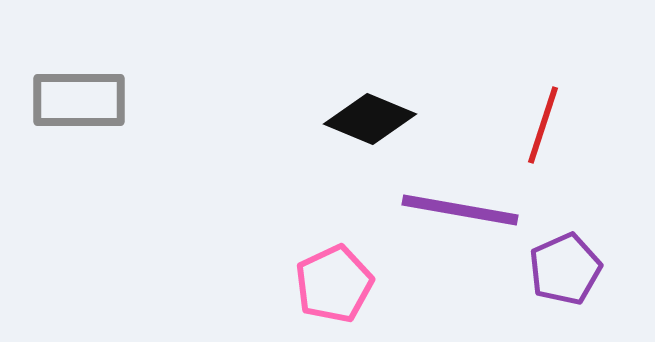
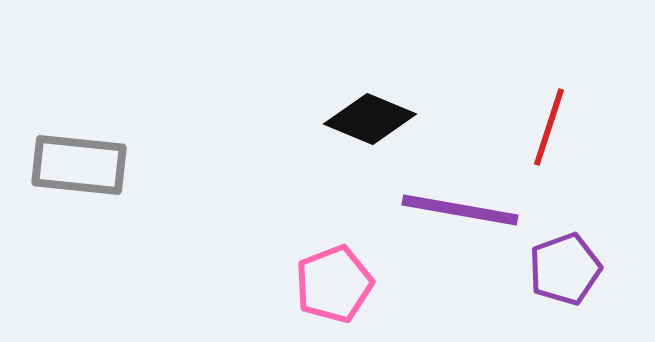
gray rectangle: moved 65 px down; rotated 6 degrees clockwise
red line: moved 6 px right, 2 px down
purple pentagon: rotated 4 degrees clockwise
pink pentagon: rotated 4 degrees clockwise
